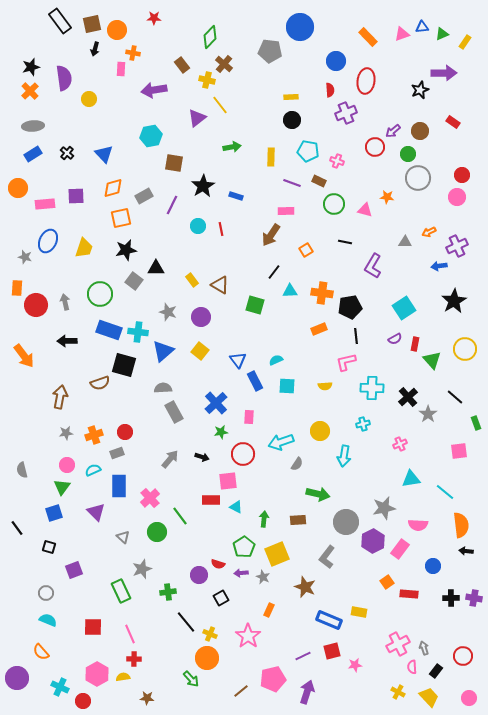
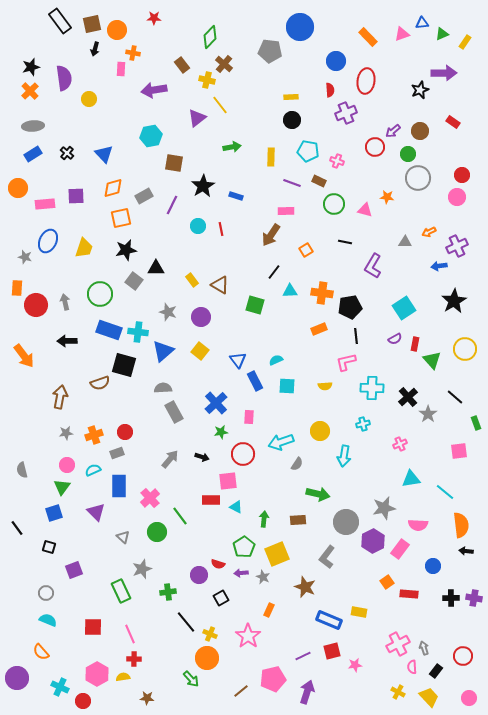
blue triangle at (422, 27): moved 4 px up
